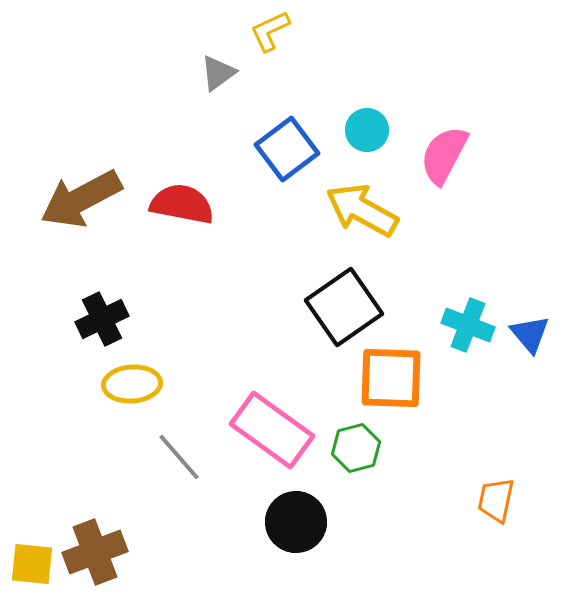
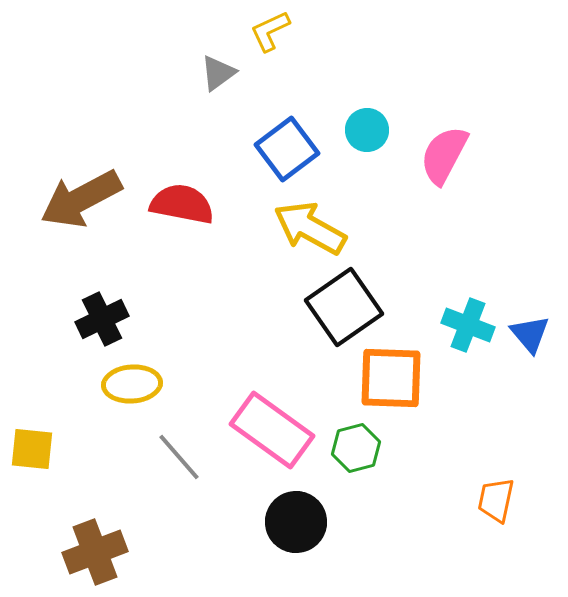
yellow arrow: moved 52 px left, 18 px down
yellow square: moved 115 px up
